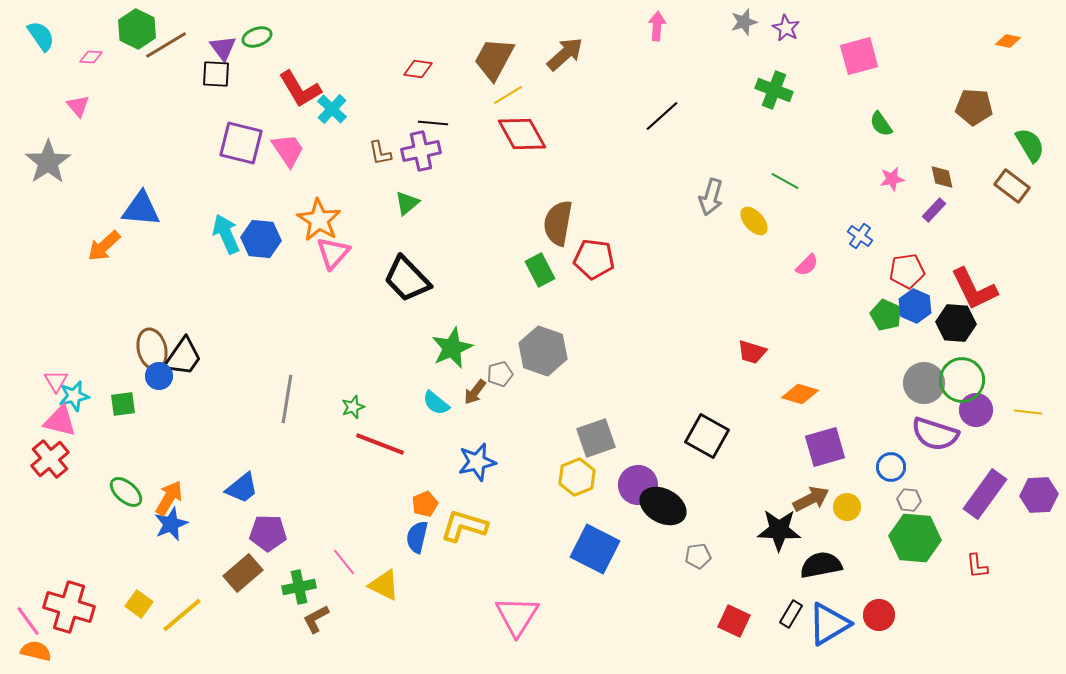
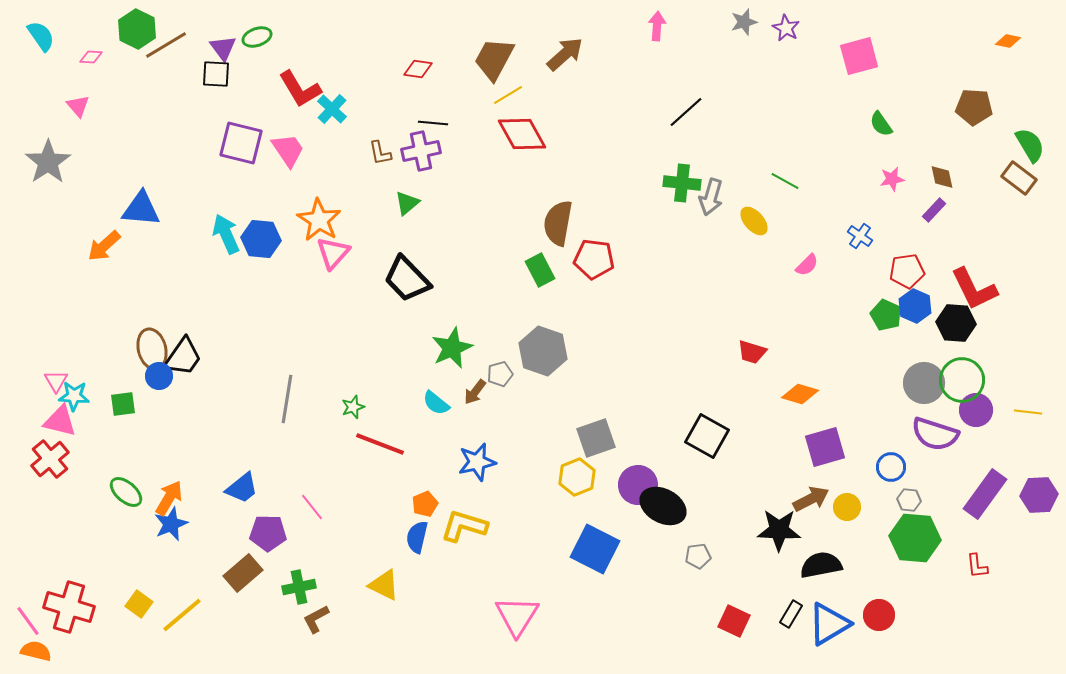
green cross at (774, 90): moved 92 px left, 93 px down; rotated 15 degrees counterclockwise
black line at (662, 116): moved 24 px right, 4 px up
brown rectangle at (1012, 186): moved 7 px right, 8 px up
cyan star at (74, 396): rotated 16 degrees clockwise
pink line at (344, 562): moved 32 px left, 55 px up
